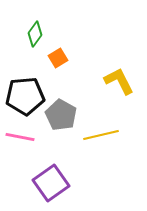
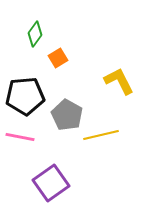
gray pentagon: moved 6 px right
